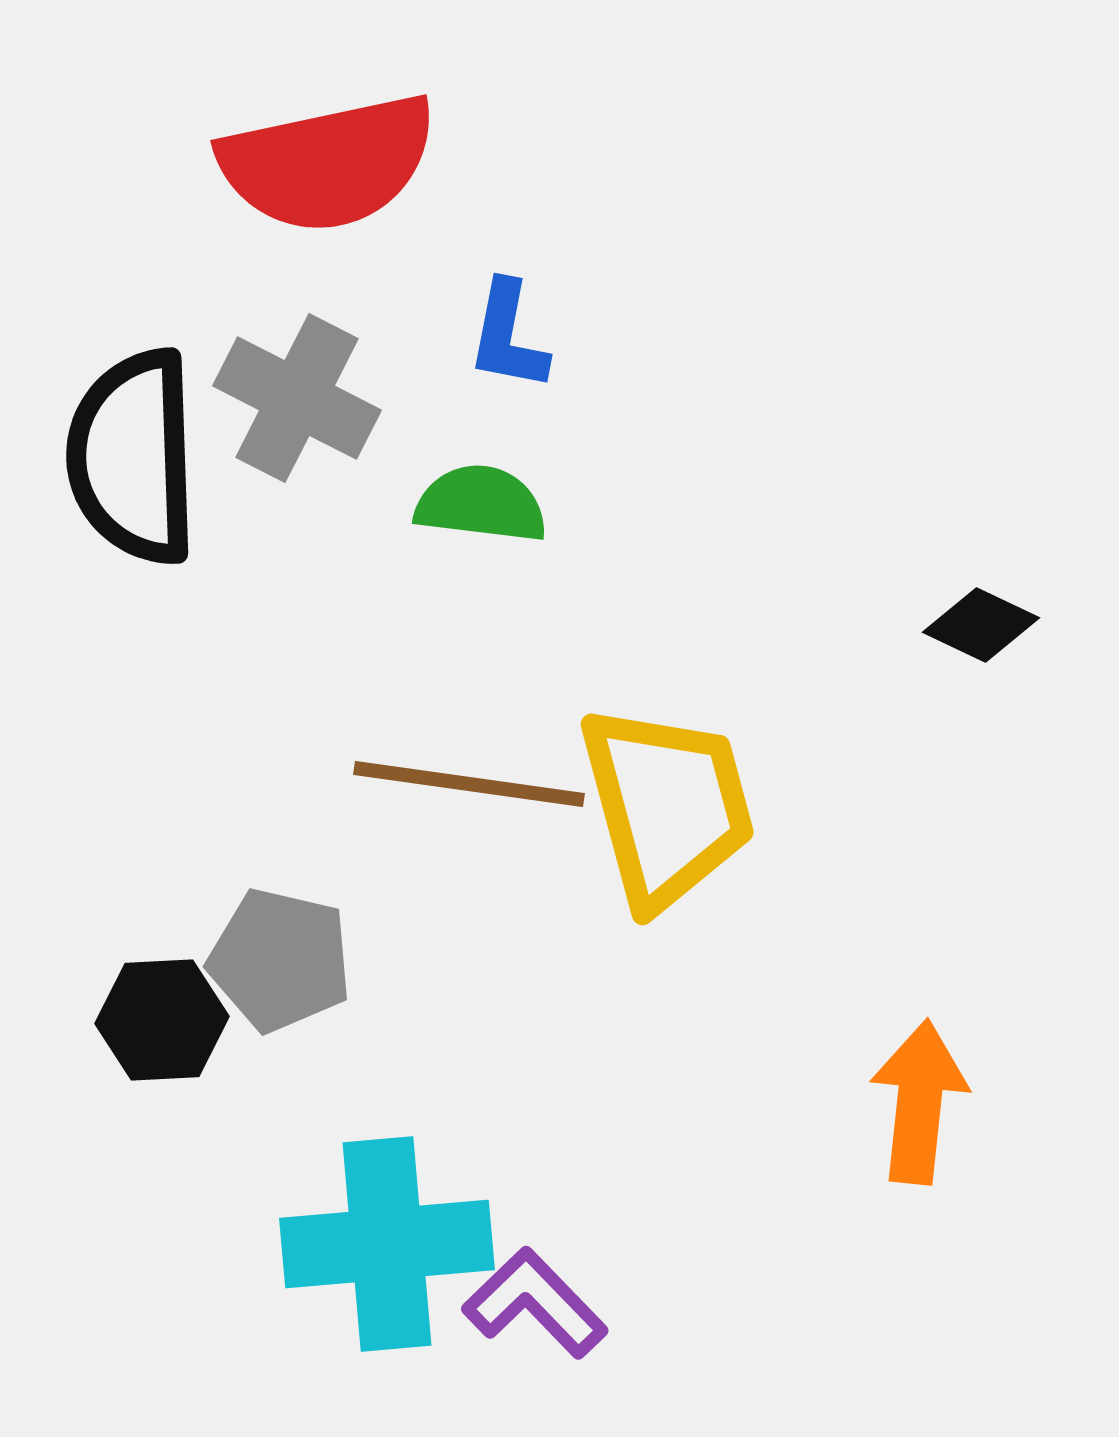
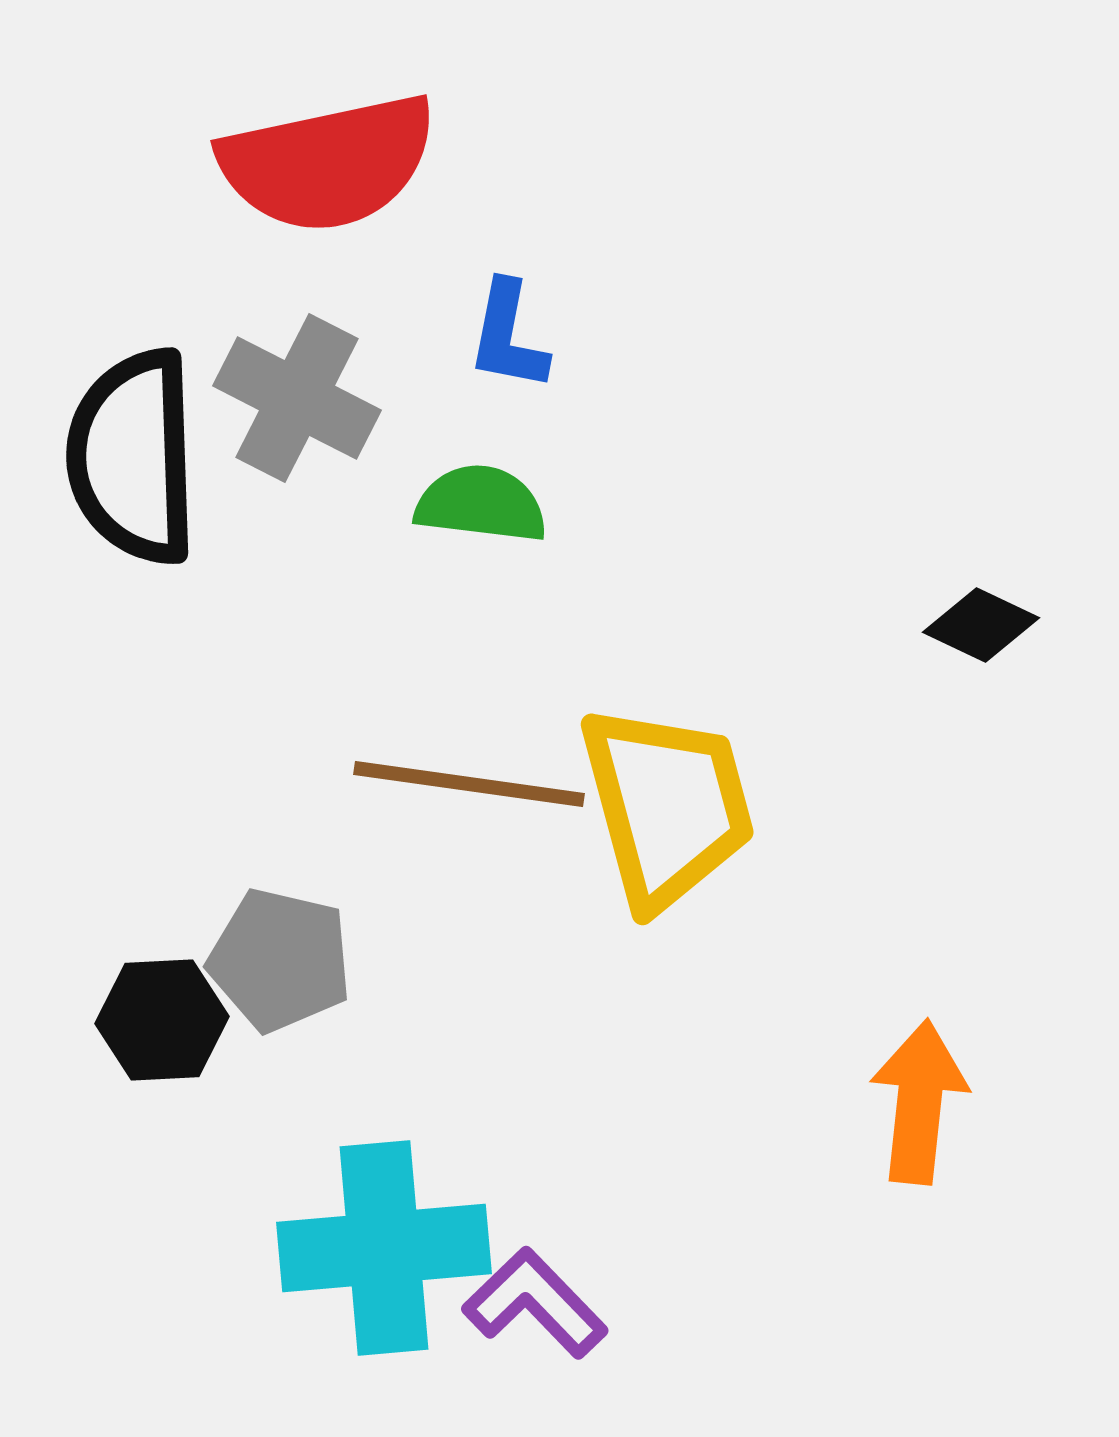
cyan cross: moved 3 px left, 4 px down
